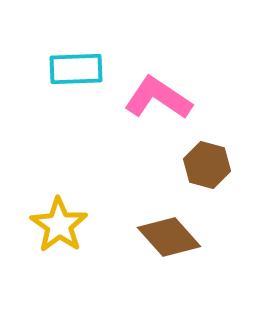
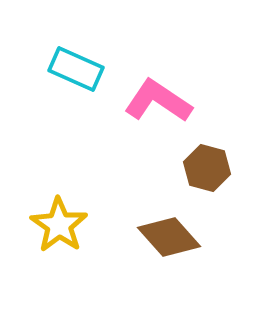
cyan rectangle: rotated 26 degrees clockwise
pink L-shape: moved 3 px down
brown hexagon: moved 3 px down
